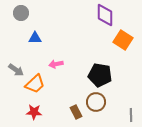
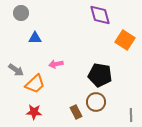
purple diamond: moved 5 px left; rotated 15 degrees counterclockwise
orange square: moved 2 px right
